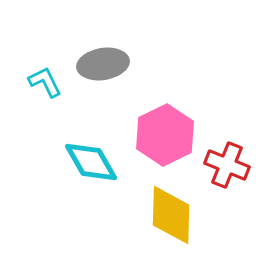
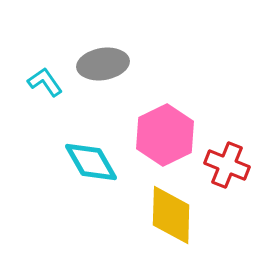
cyan L-shape: rotated 9 degrees counterclockwise
